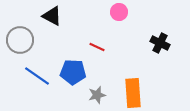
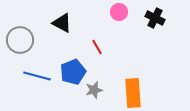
black triangle: moved 10 px right, 7 px down
black cross: moved 5 px left, 25 px up
red line: rotated 35 degrees clockwise
blue pentagon: rotated 25 degrees counterclockwise
blue line: rotated 20 degrees counterclockwise
gray star: moved 3 px left, 5 px up
